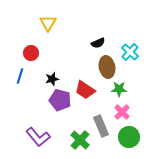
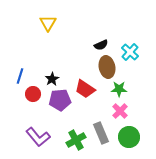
black semicircle: moved 3 px right, 2 px down
red circle: moved 2 px right, 41 px down
black star: rotated 16 degrees counterclockwise
red trapezoid: moved 1 px up
purple pentagon: rotated 20 degrees counterclockwise
pink cross: moved 2 px left, 1 px up
gray rectangle: moved 7 px down
green cross: moved 4 px left; rotated 18 degrees clockwise
